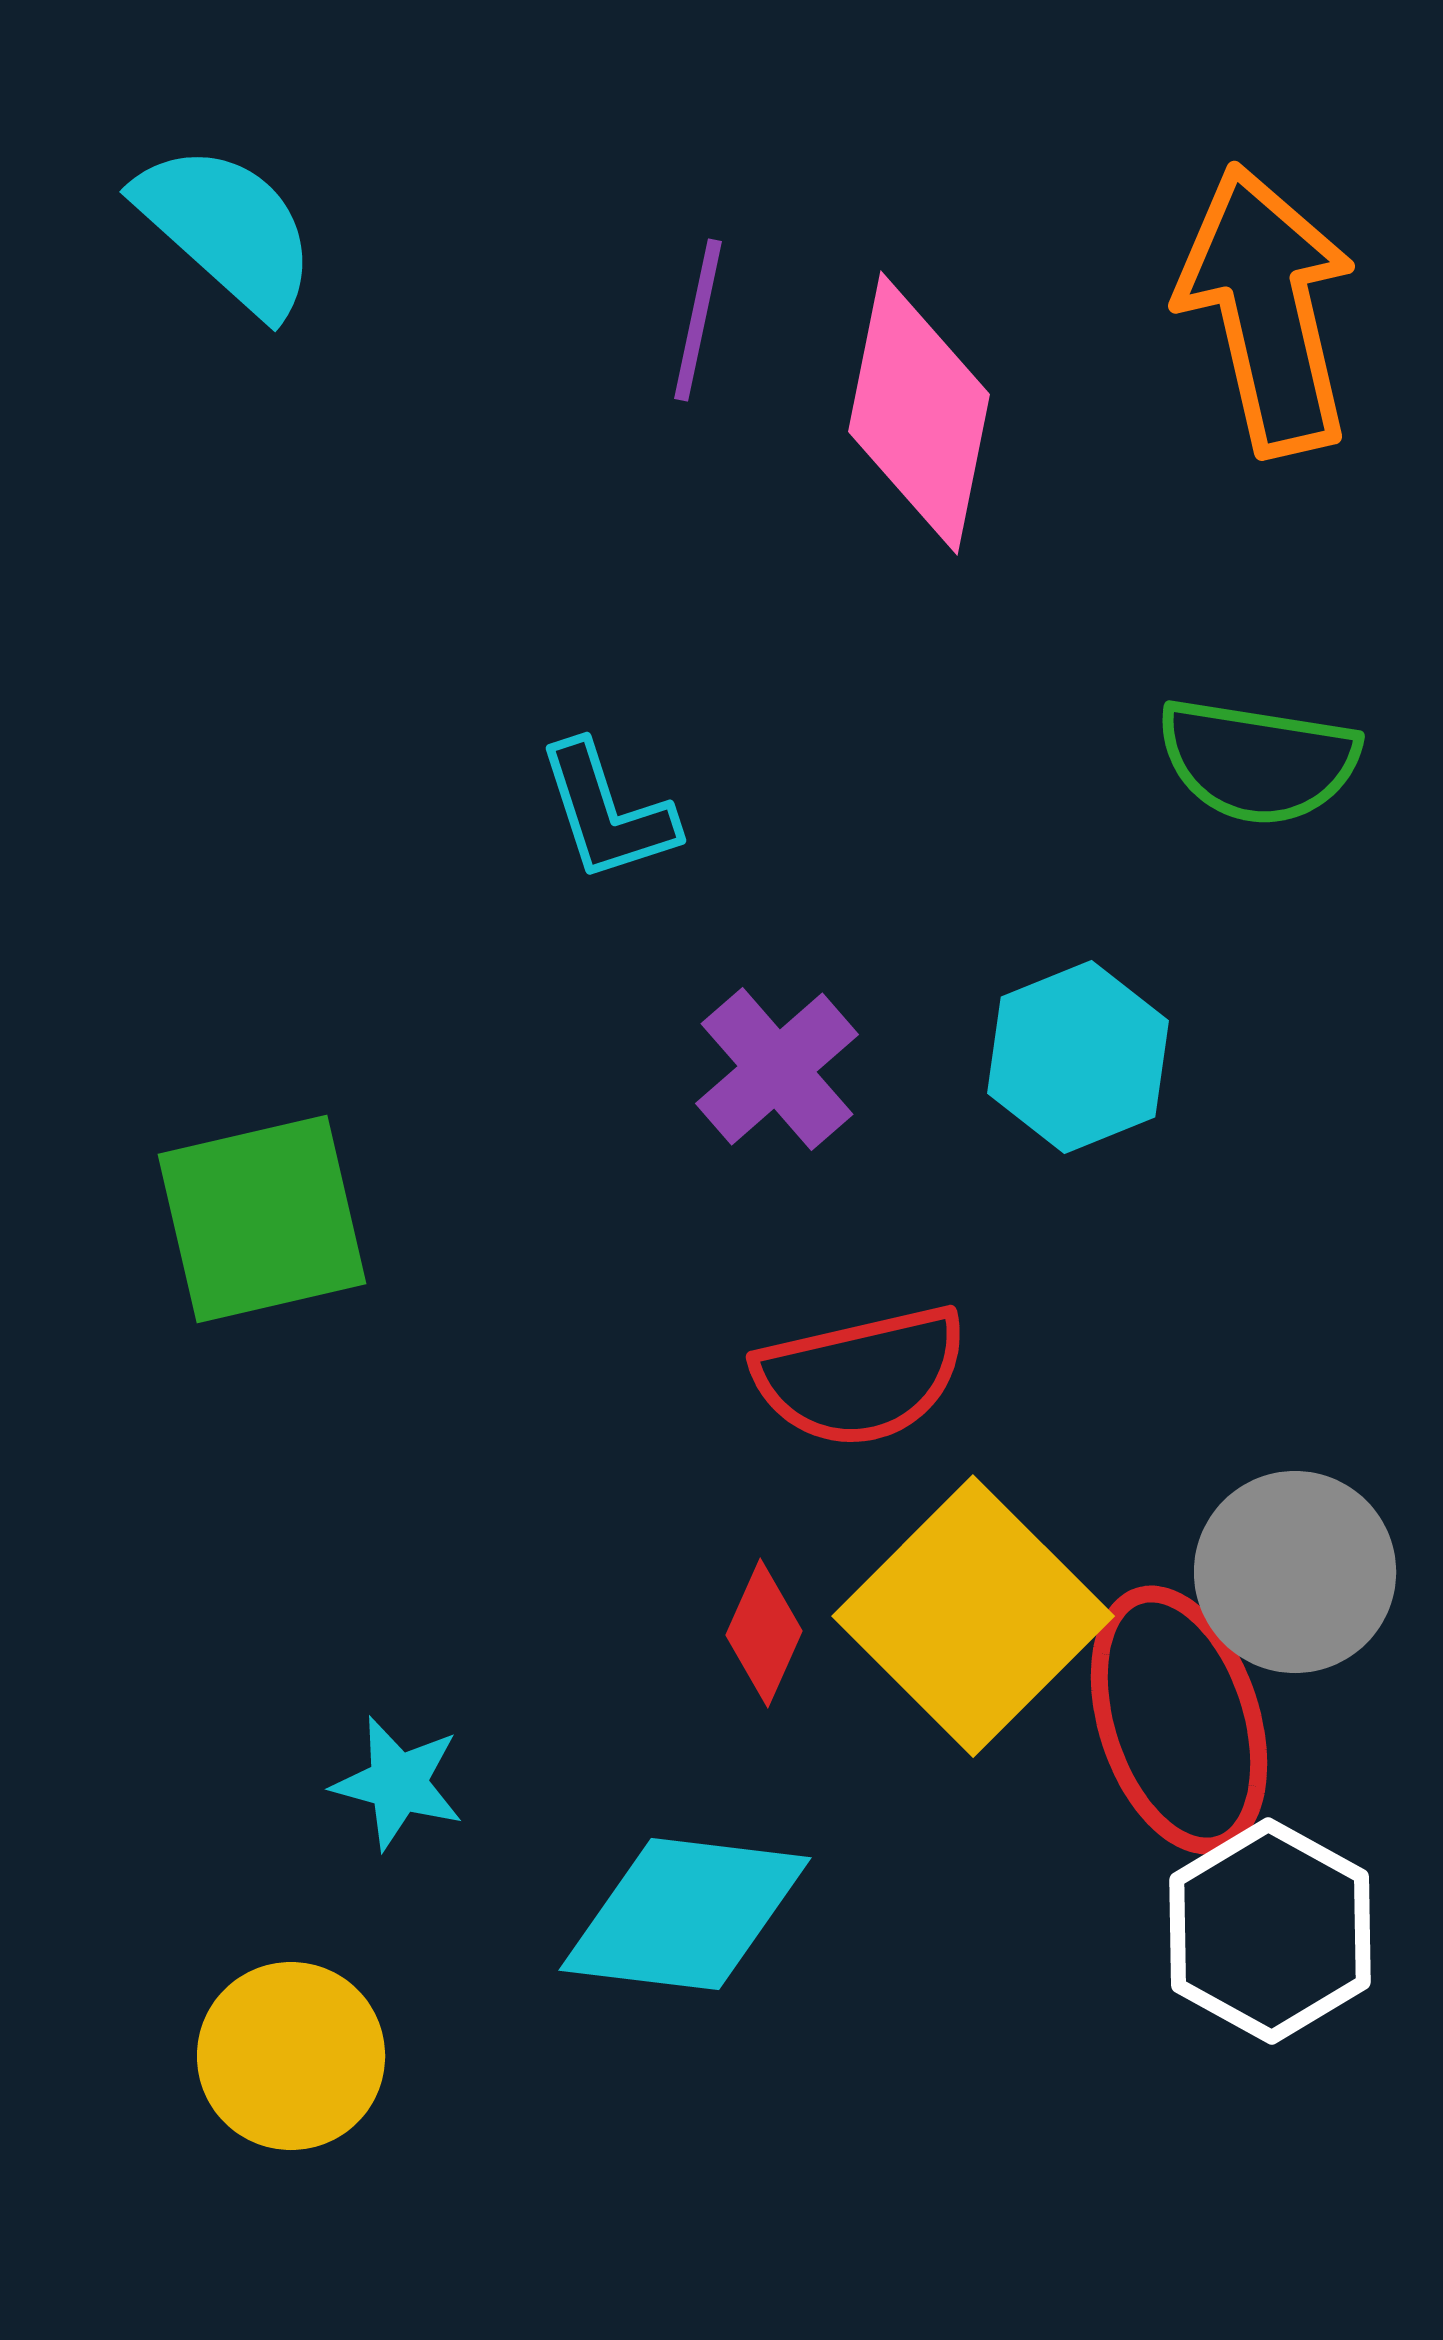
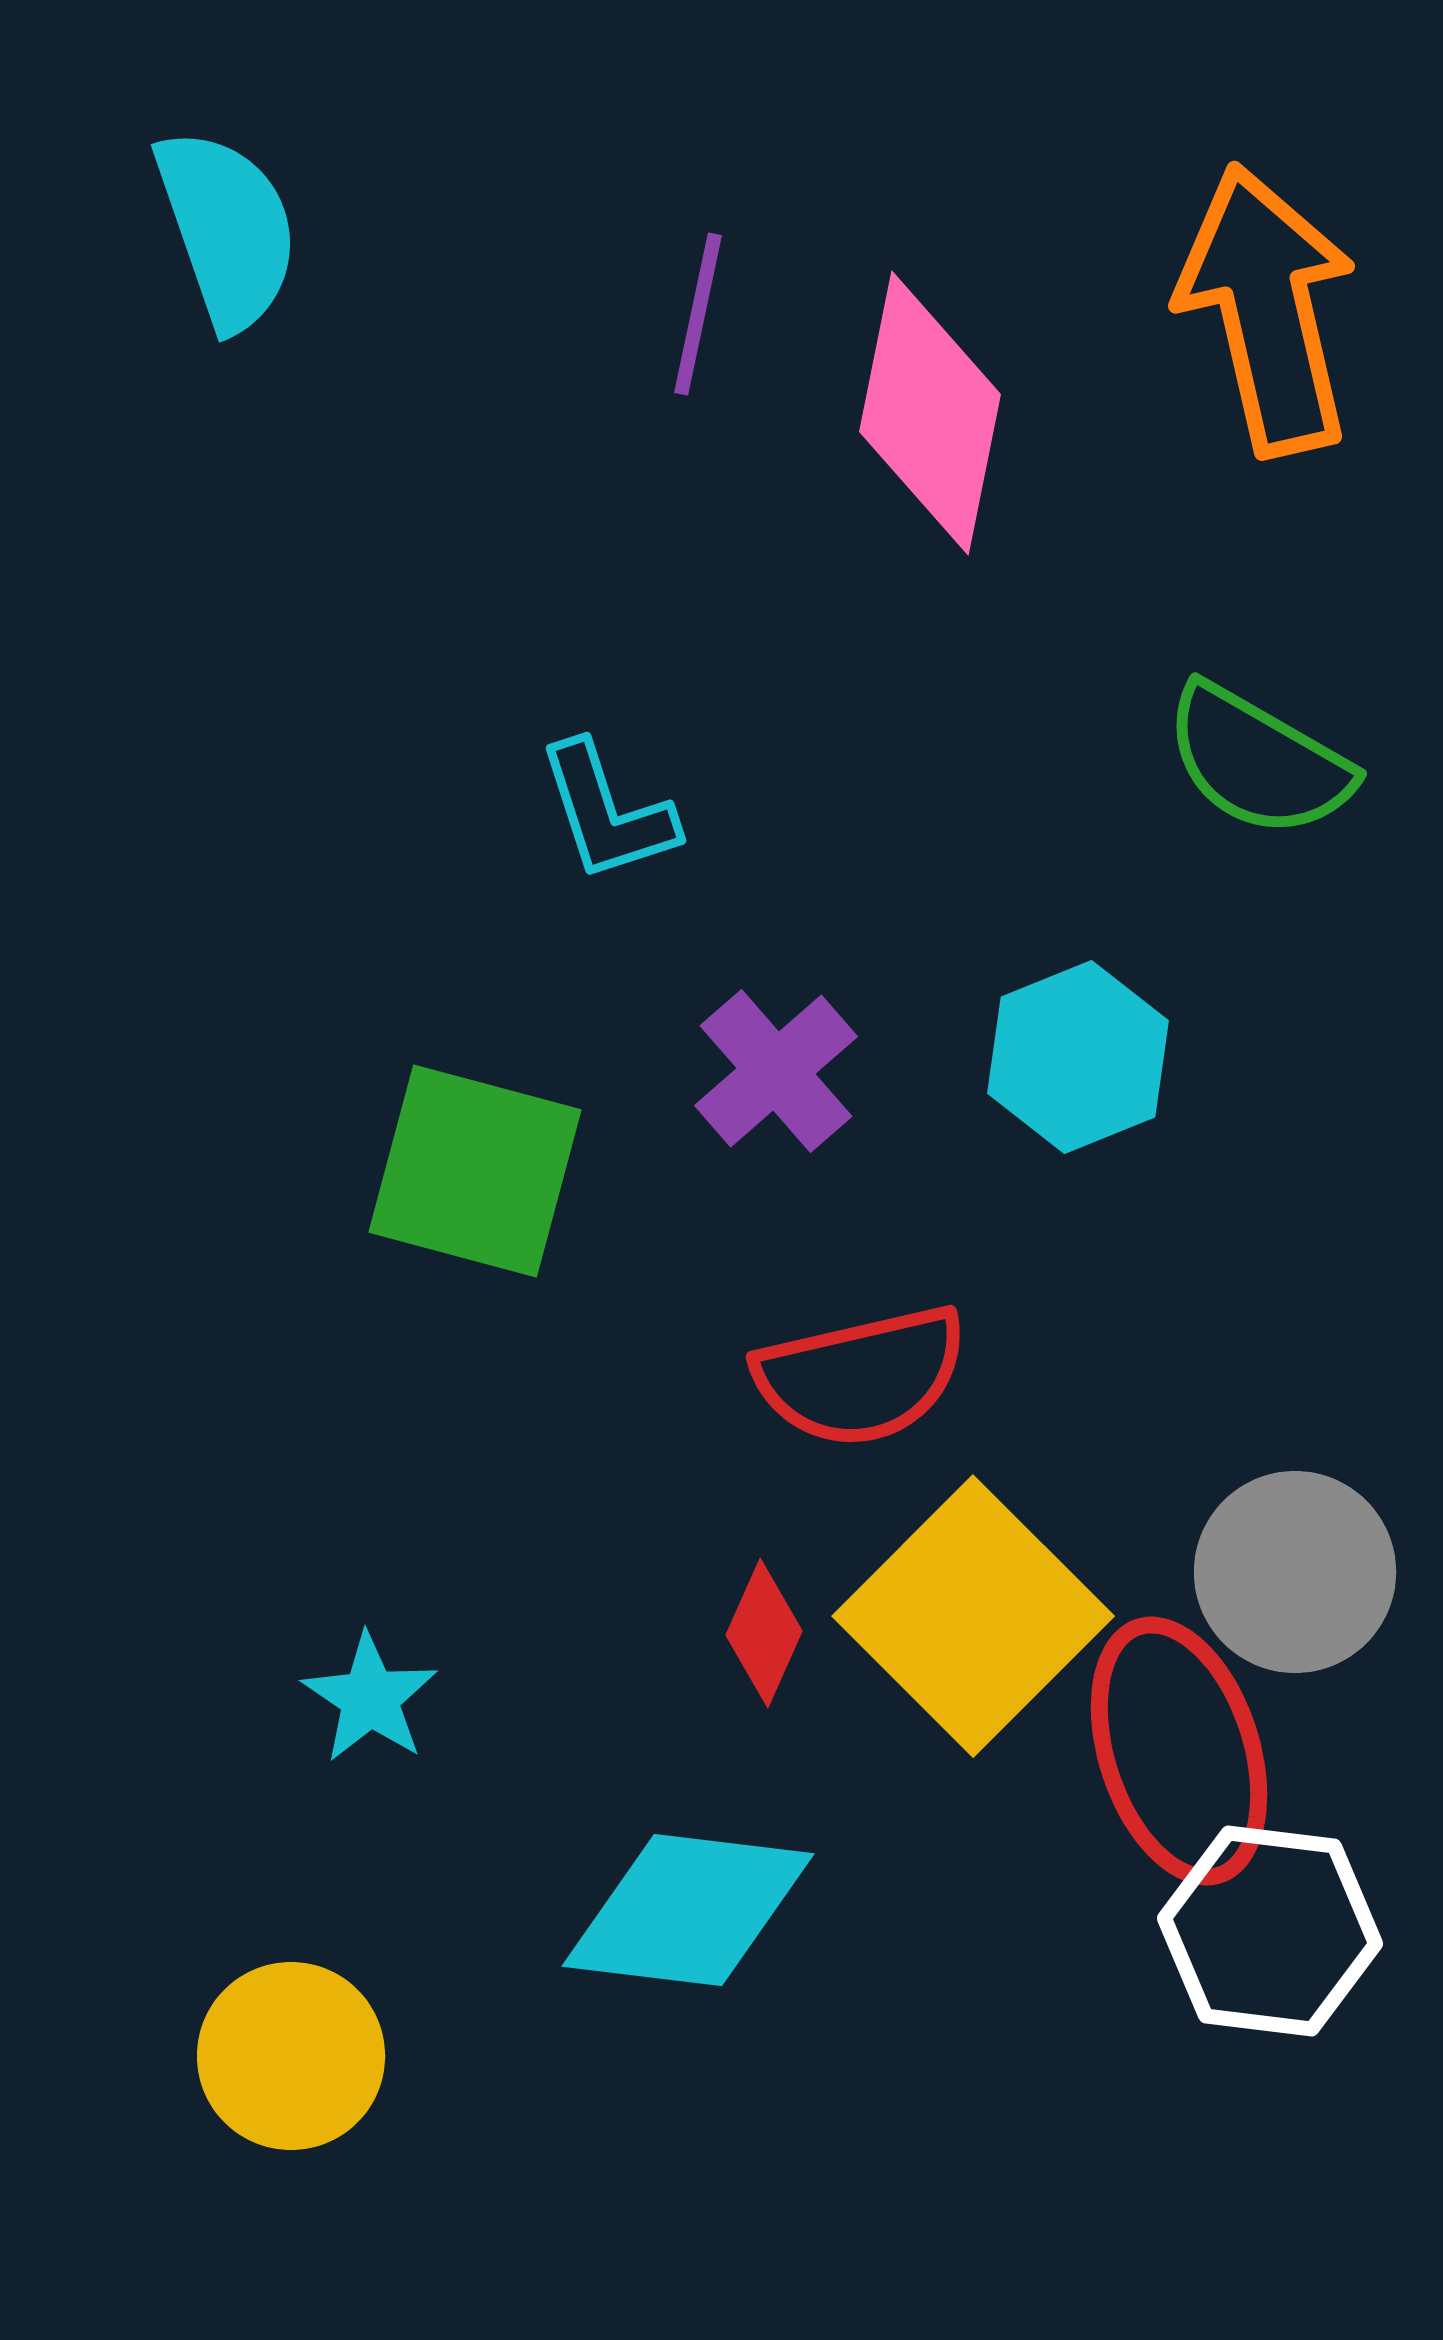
cyan semicircle: rotated 29 degrees clockwise
purple line: moved 6 px up
pink diamond: moved 11 px right
green semicircle: rotated 21 degrees clockwise
purple cross: moved 1 px left, 2 px down
green square: moved 213 px right, 48 px up; rotated 28 degrees clockwise
red ellipse: moved 31 px down
cyan star: moved 28 px left, 85 px up; rotated 19 degrees clockwise
cyan diamond: moved 3 px right, 4 px up
white hexagon: rotated 22 degrees counterclockwise
